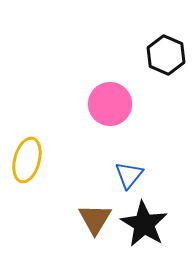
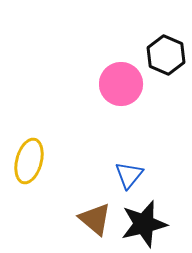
pink circle: moved 11 px right, 20 px up
yellow ellipse: moved 2 px right, 1 px down
brown triangle: rotated 21 degrees counterclockwise
black star: rotated 27 degrees clockwise
